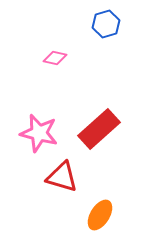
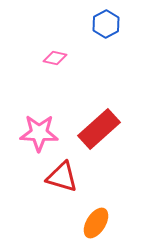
blue hexagon: rotated 12 degrees counterclockwise
pink star: rotated 12 degrees counterclockwise
orange ellipse: moved 4 px left, 8 px down
